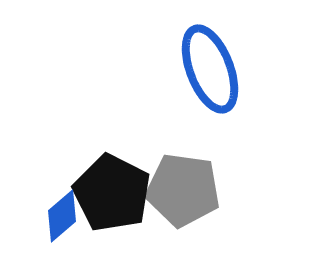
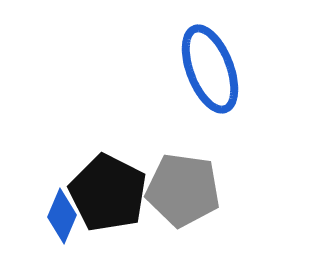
black pentagon: moved 4 px left
blue diamond: rotated 26 degrees counterclockwise
